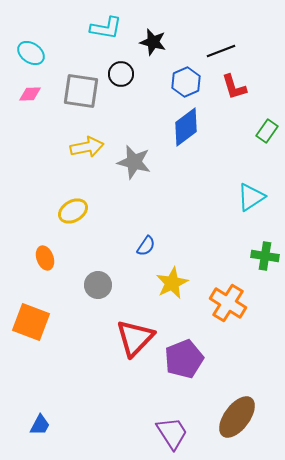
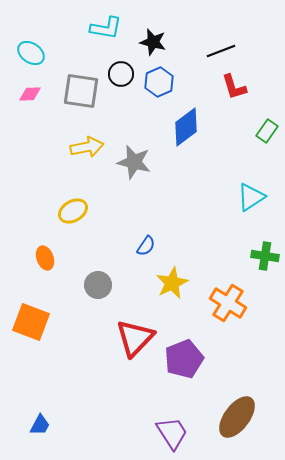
blue hexagon: moved 27 px left
